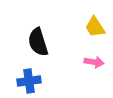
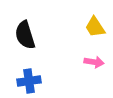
black semicircle: moved 13 px left, 7 px up
